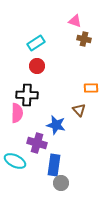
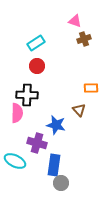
brown cross: rotated 32 degrees counterclockwise
